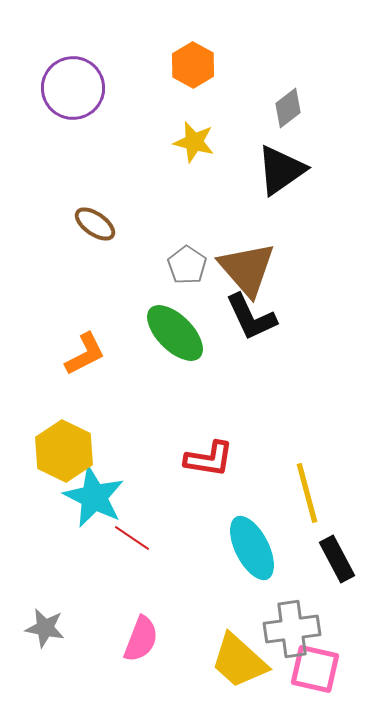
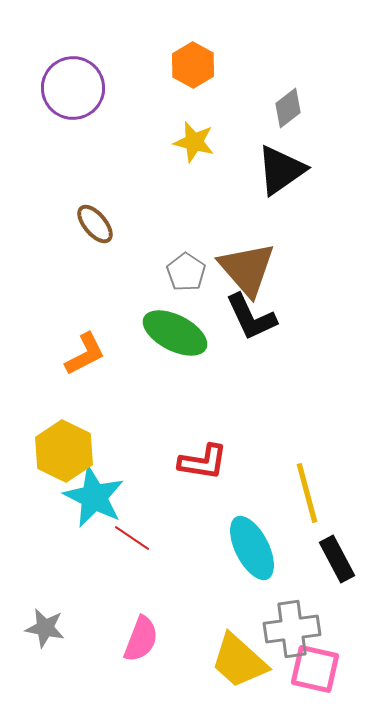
brown ellipse: rotated 15 degrees clockwise
gray pentagon: moved 1 px left, 7 px down
green ellipse: rotated 18 degrees counterclockwise
red L-shape: moved 6 px left, 3 px down
